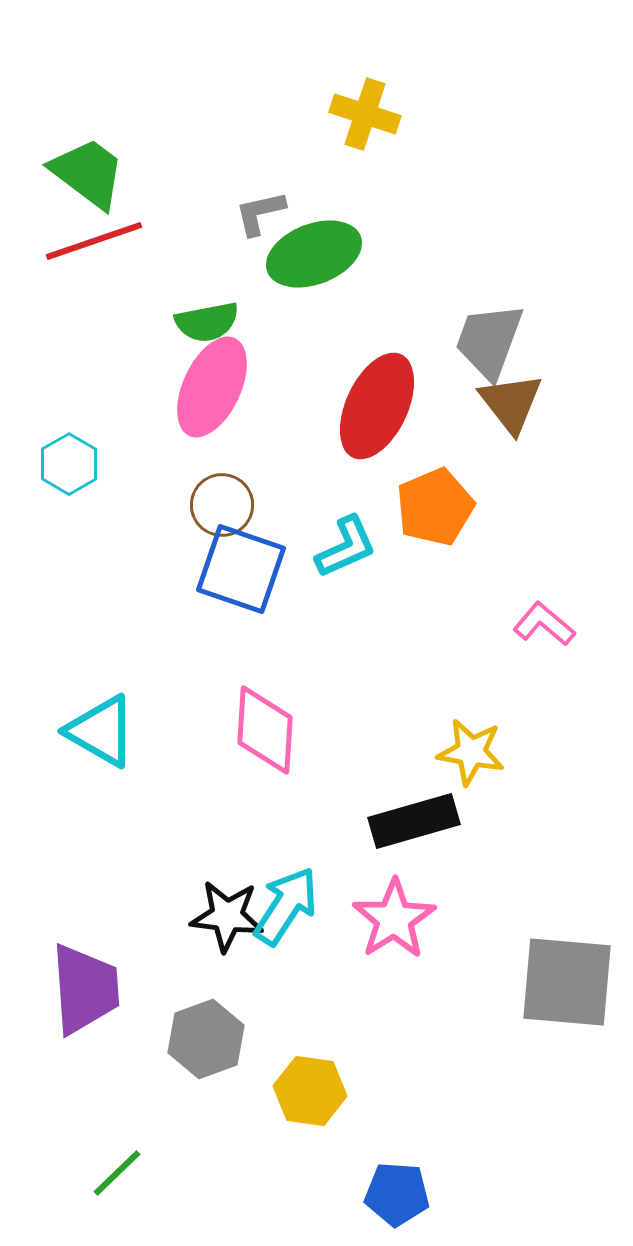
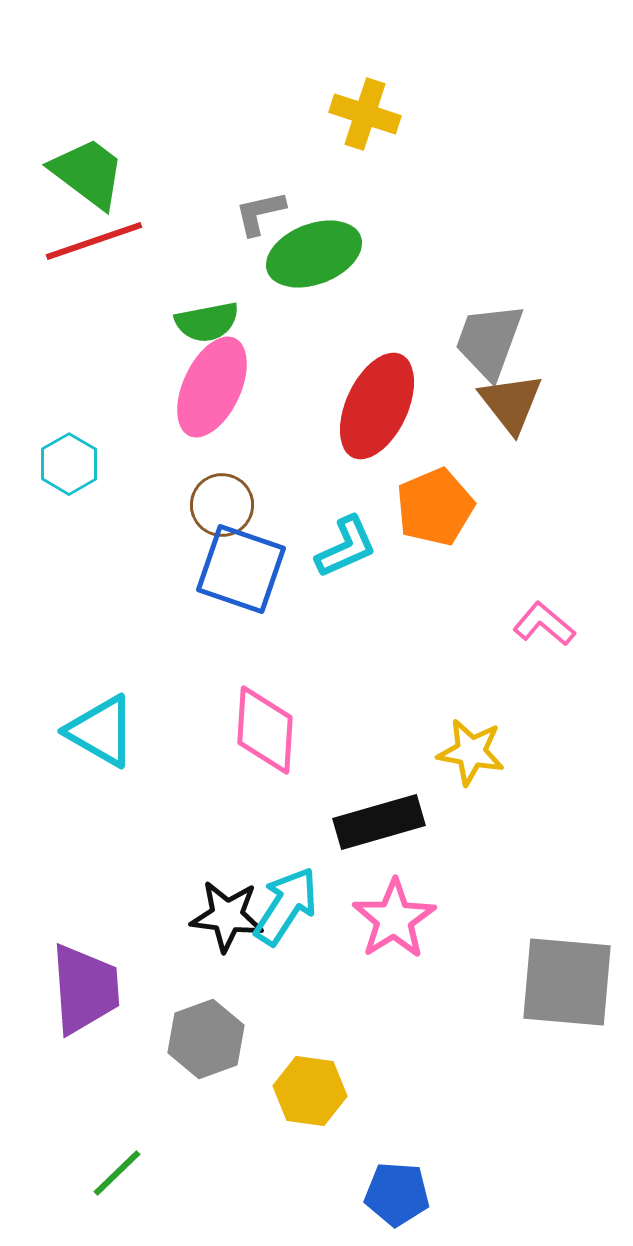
black rectangle: moved 35 px left, 1 px down
